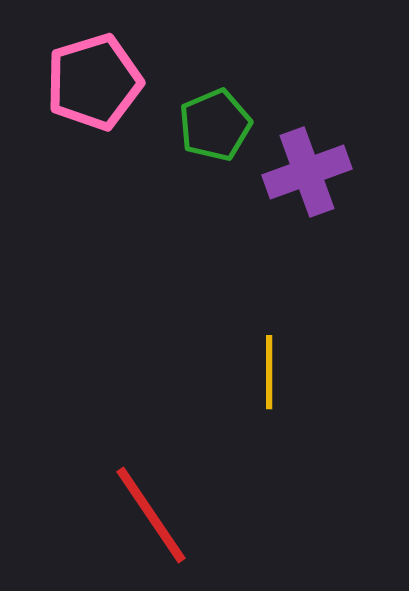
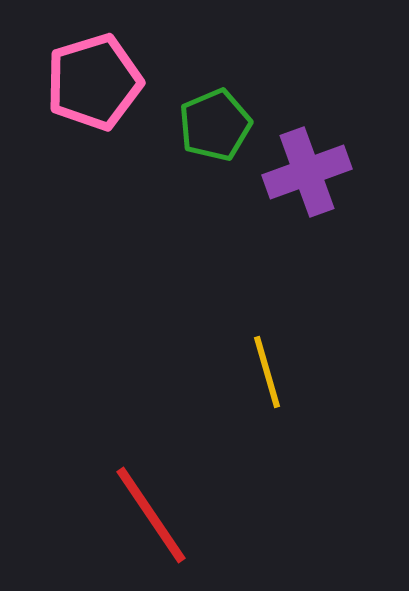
yellow line: moved 2 px left; rotated 16 degrees counterclockwise
